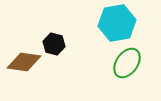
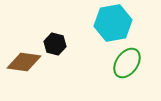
cyan hexagon: moved 4 px left
black hexagon: moved 1 px right
